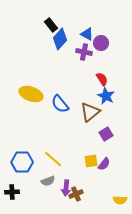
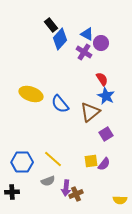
purple cross: rotated 21 degrees clockwise
